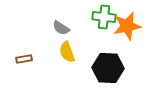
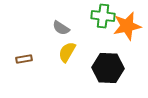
green cross: moved 1 px left, 1 px up
yellow semicircle: rotated 50 degrees clockwise
